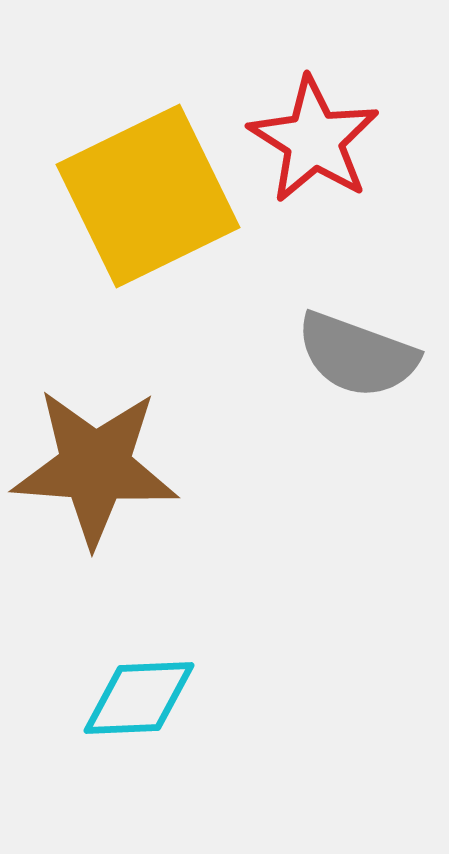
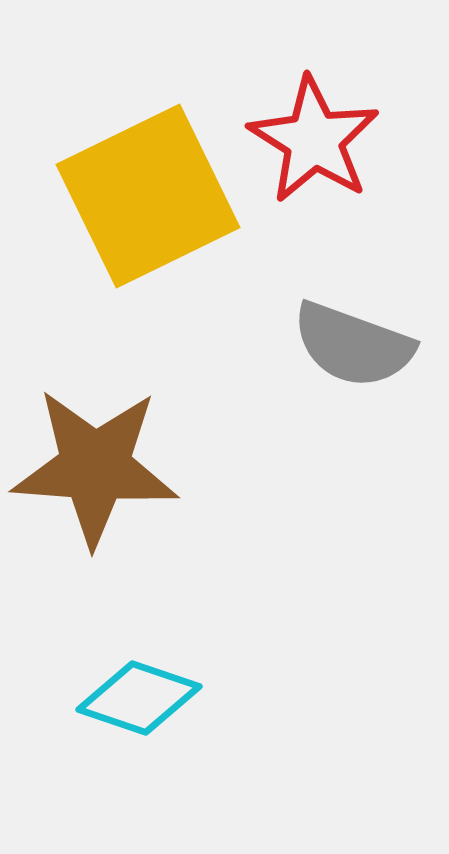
gray semicircle: moved 4 px left, 10 px up
cyan diamond: rotated 21 degrees clockwise
